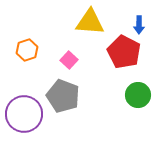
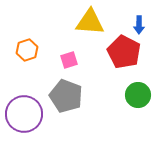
pink square: rotated 30 degrees clockwise
gray pentagon: moved 3 px right
